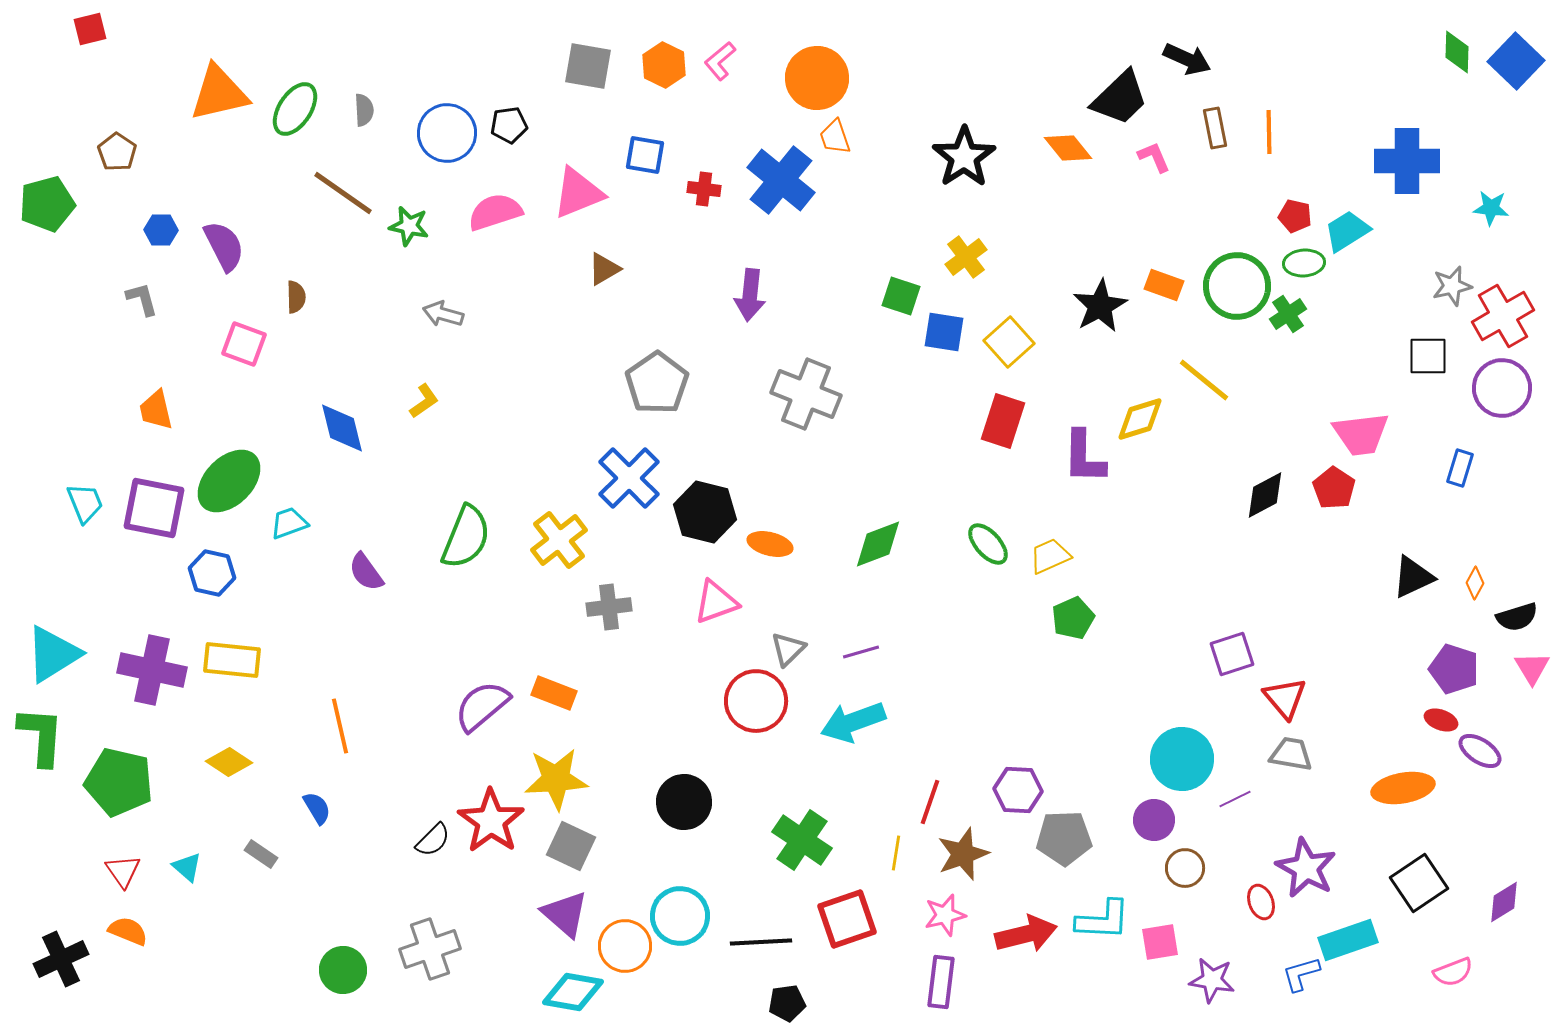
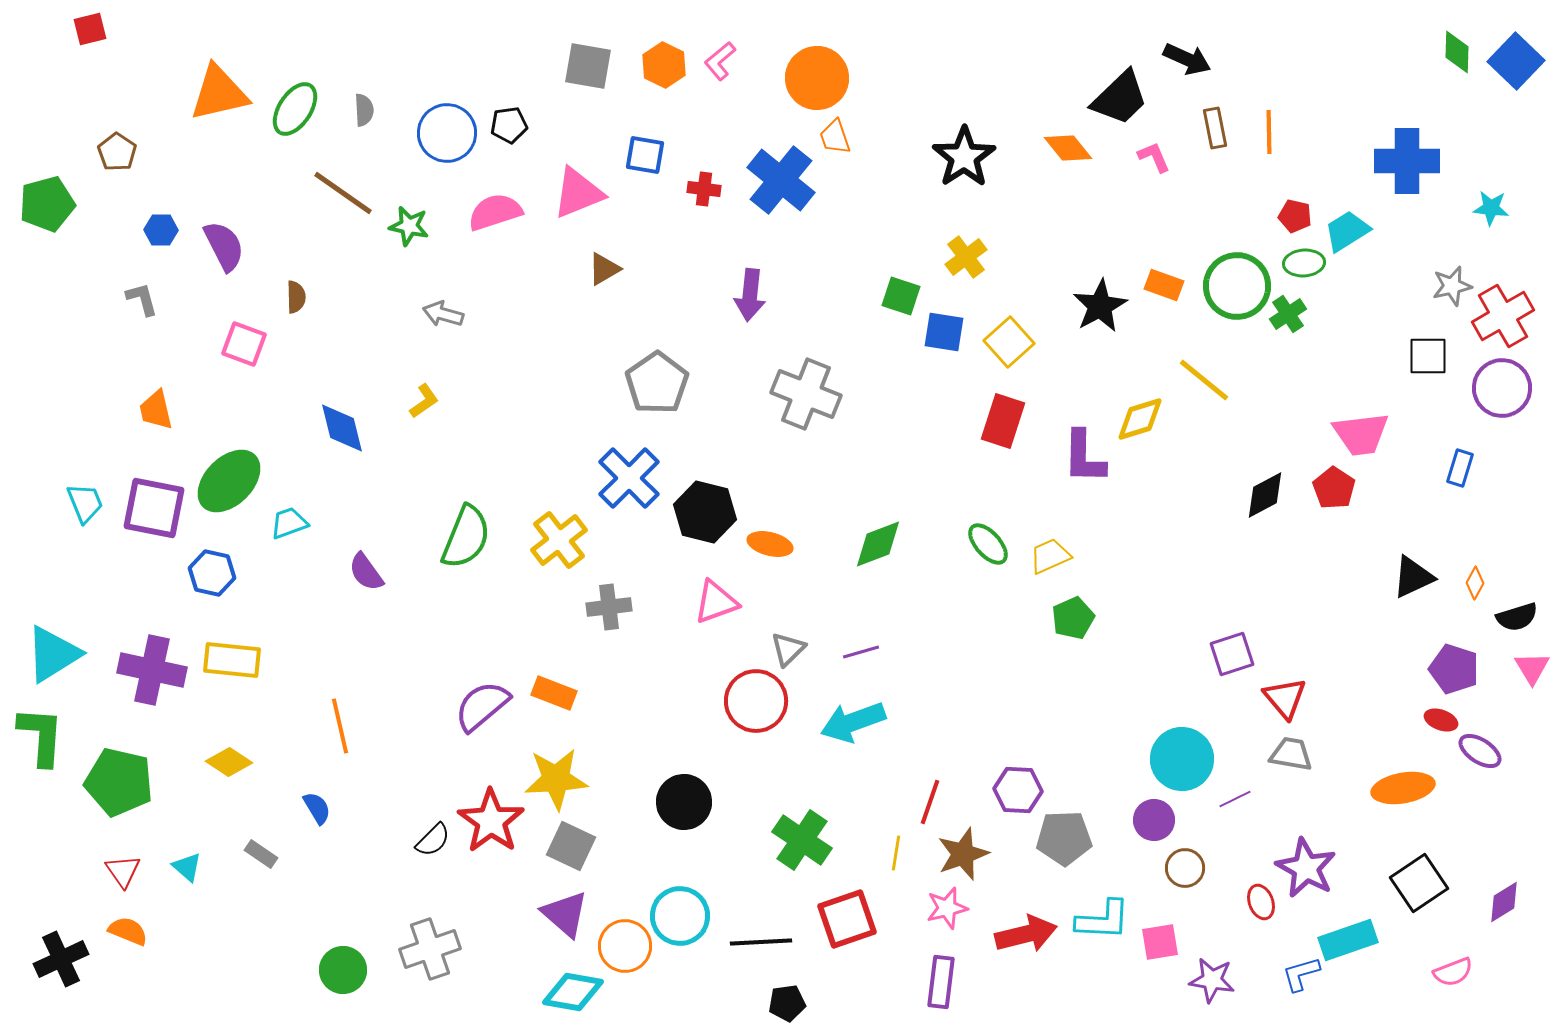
pink star at (945, 915): moved 2 px right, 7 px up
